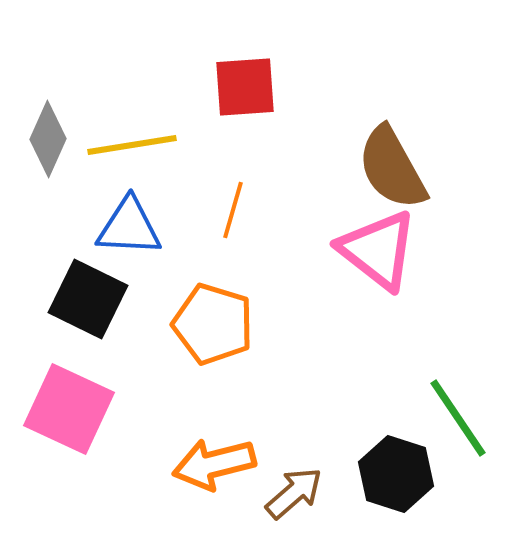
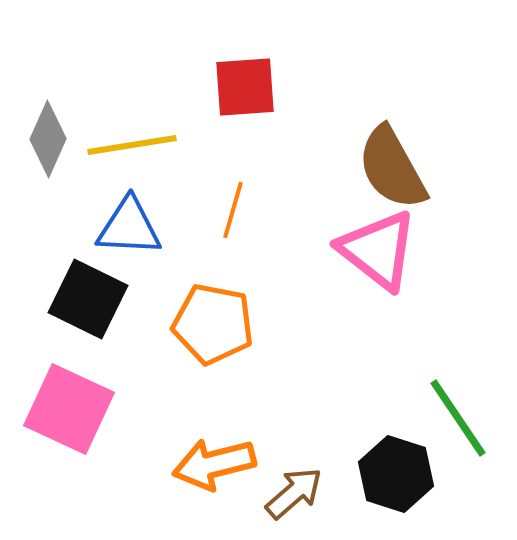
orange pentagon: rotated 6 degrees counterclockwise
